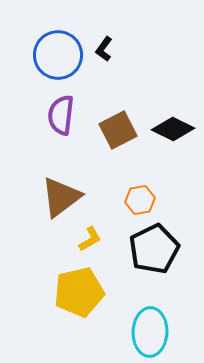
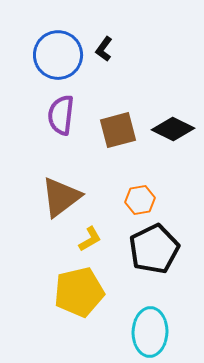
brown square: rotated 12 degrees clockwise
